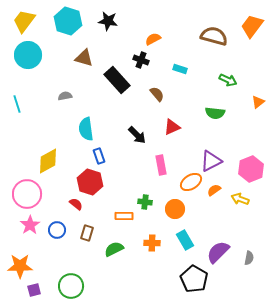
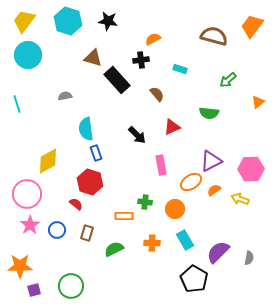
brown triangle at (84, 58): moved 9 px right
black cross at (141, 60): rotated 28 degrees counterclockwise
green arrow at (228, 80): rotated 114 degrees clockwise
green semicircle at (215, 113): moved 6 px left
blue rectangle at (99, 156): moved 3 px left, 3 px up
pink hexagon at (251, 169): rotated 20 degrees clockwise
